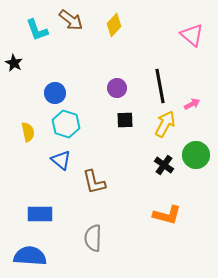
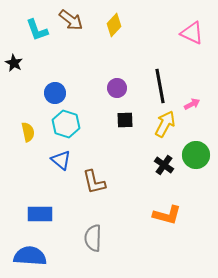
pink triangle: moved 2 px up; rotated 15 degrees counterclockwise
